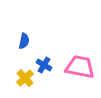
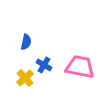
blue semicircle: moved 2 px right, 1 px down
